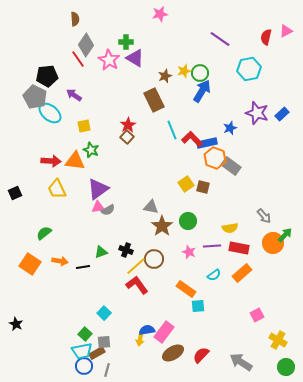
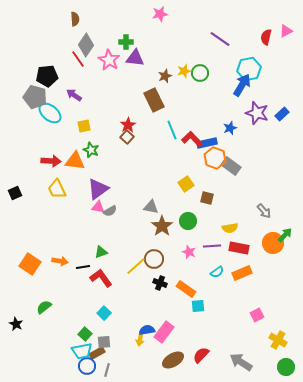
purple triangle at (135, 58): rotated 24 degrees counterclockwise
blue arrow at (202, 91): moved 40 px right, 6 px up
gray pentagon at (35, 97): rotated 10 degrees counterclockwise
brown square at (203, 187): moved 4 px right, 11 px down
pink triangle at (98, 207): rotated 16 degrees clockwise
gray semicircle at (108, 210): moved 2 px right, 1 px down
gray arrow at (264, 216): moved 5 px up
green semicircle at (44, 233): moved 74 px down
black cross at (126, 250): moved 34 px right, 33 px down
orange rectangle at (242, 273): rotated 18 degrees clockwise
cyan semicircle at (214, 275): moved 3 px right, 3 px up
red L-shape at (137, 285): moved 36 px left, 7 px up
brown ellipse at (173, 353): moved 7 px down
blue circle at (84, 366): moved 3 px right
